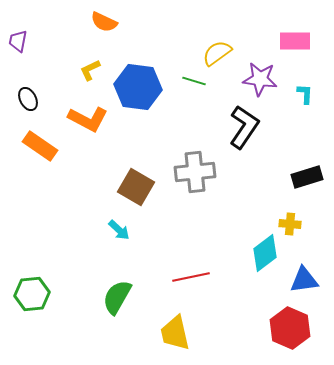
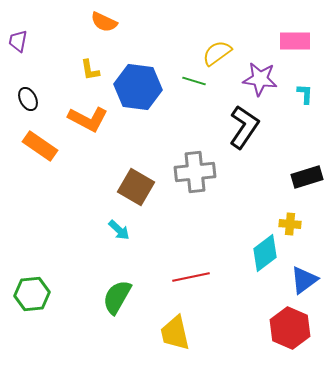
yellow L-shape: rotated 75 degrees counterclockwise
blue triangle: rotated 28 degrees counterclockwise
